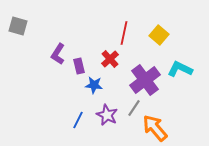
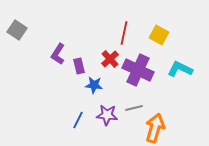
gray square: moved 1 px left, 4 px down; rotated 18 degrees clockwise
yellow square: rotated 12 degrees counterclockwise
purple cross: moved 7 px left, 10 px up; rotated 28 degrees counterclockwise
gray line: rotated 42 degrees clockwise
purple star: rotated 20 degrees counterclockwise
orange arrow: rotated 56 degrees clockwise
